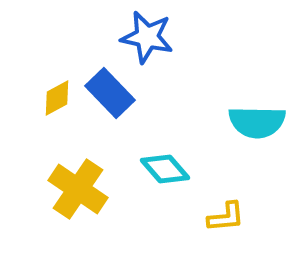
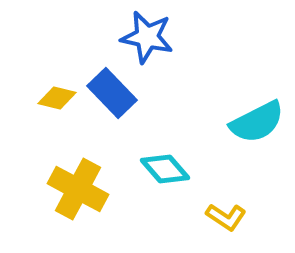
blue rectangle: moved 2 px right
yellow diamond: rotated 42 degrees clockwise
cyan semicircle: rotated 28 degrees counterclockwise
yellow cross: rotated 6 degrees counterclockwise
yellow L-shape: rotated 39 degrees clockwise
